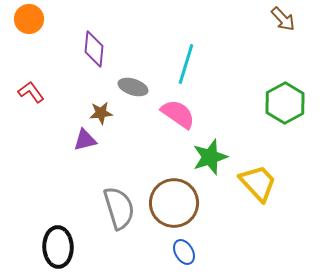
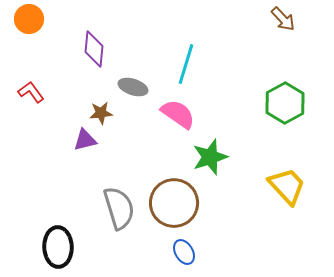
yellow trapezoid: moved 29 px right, 3 px down
